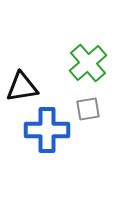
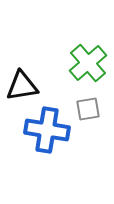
black triangle: moved 1 px up
blue cross: rotated 9 degrees clockwise
